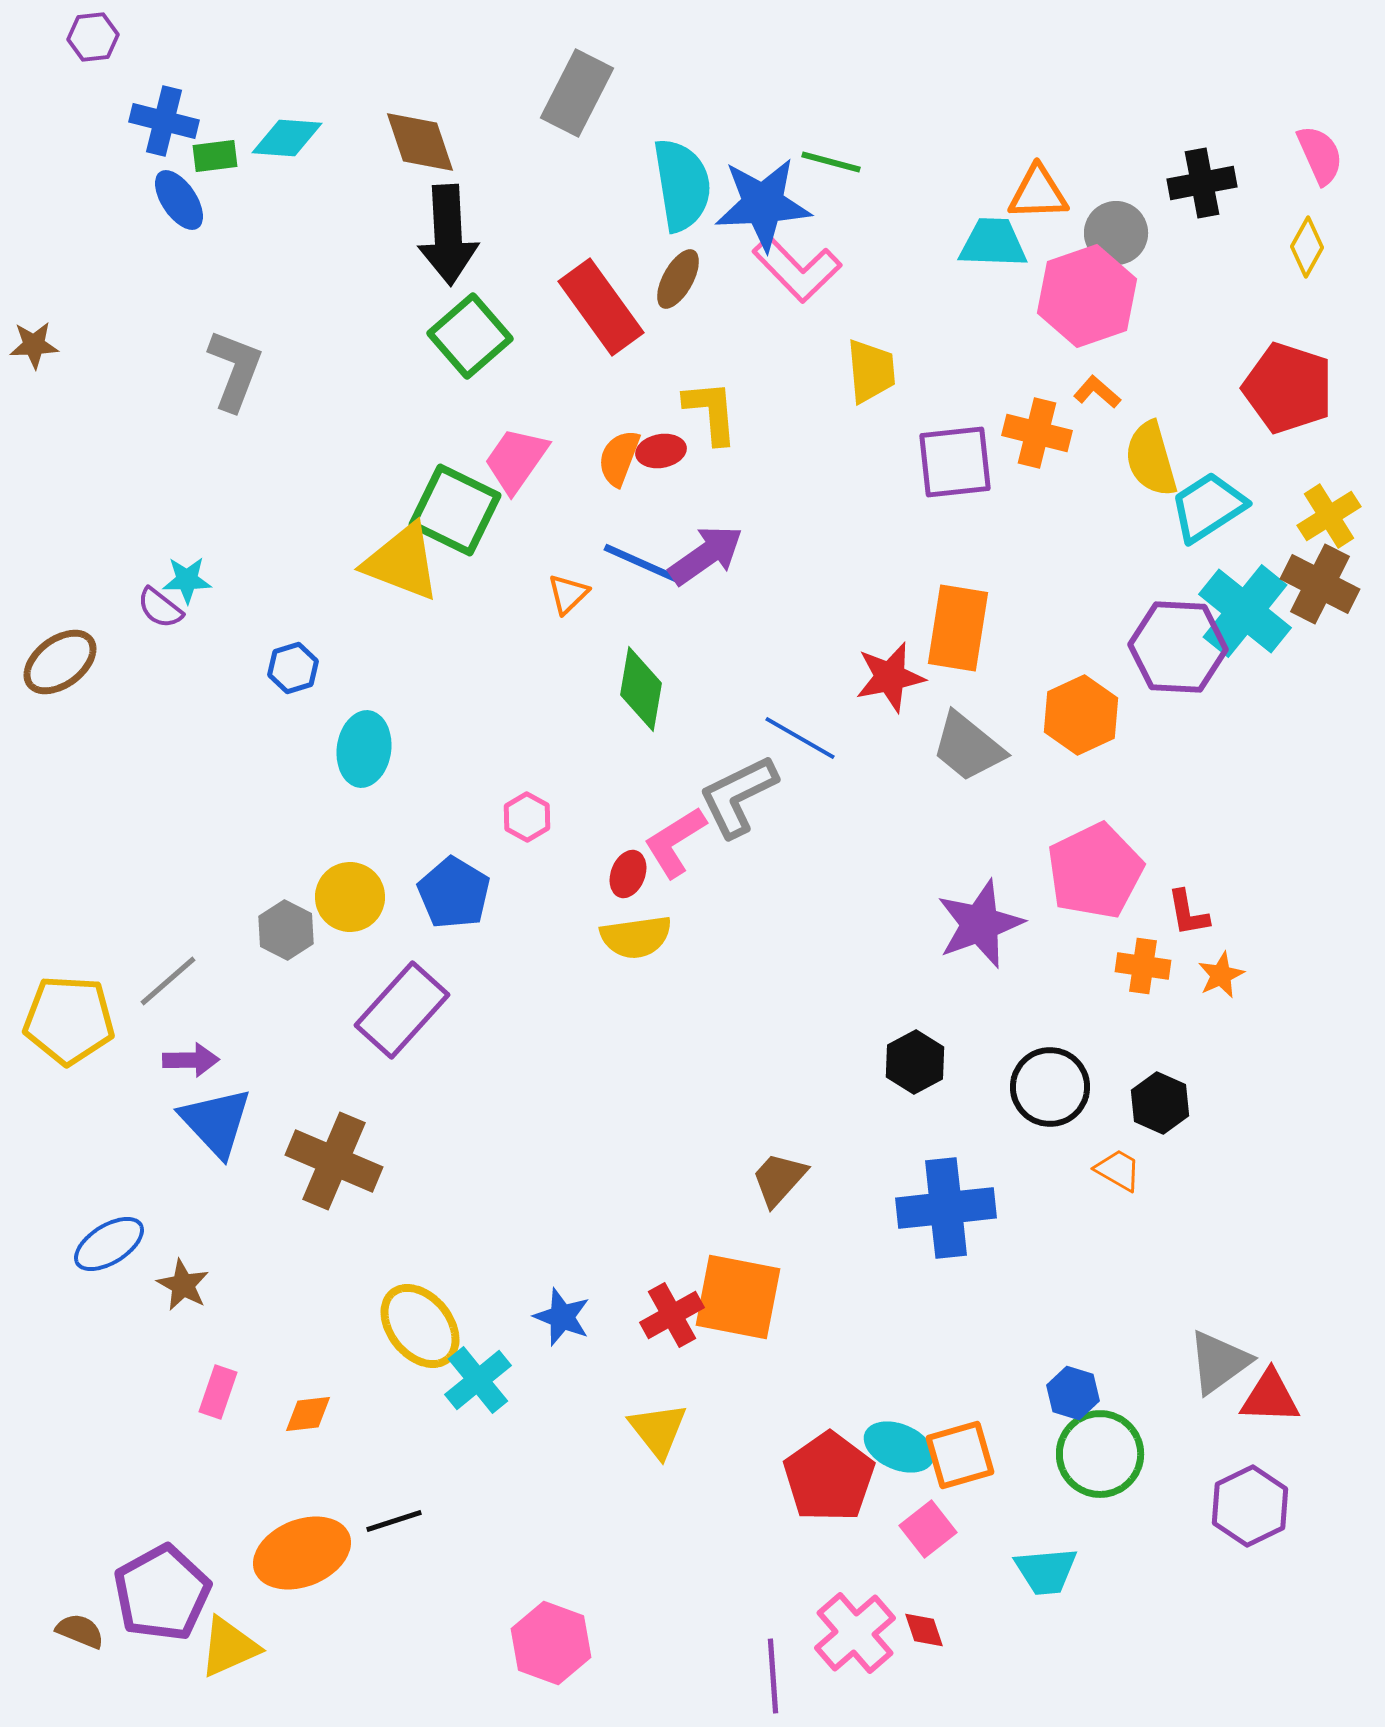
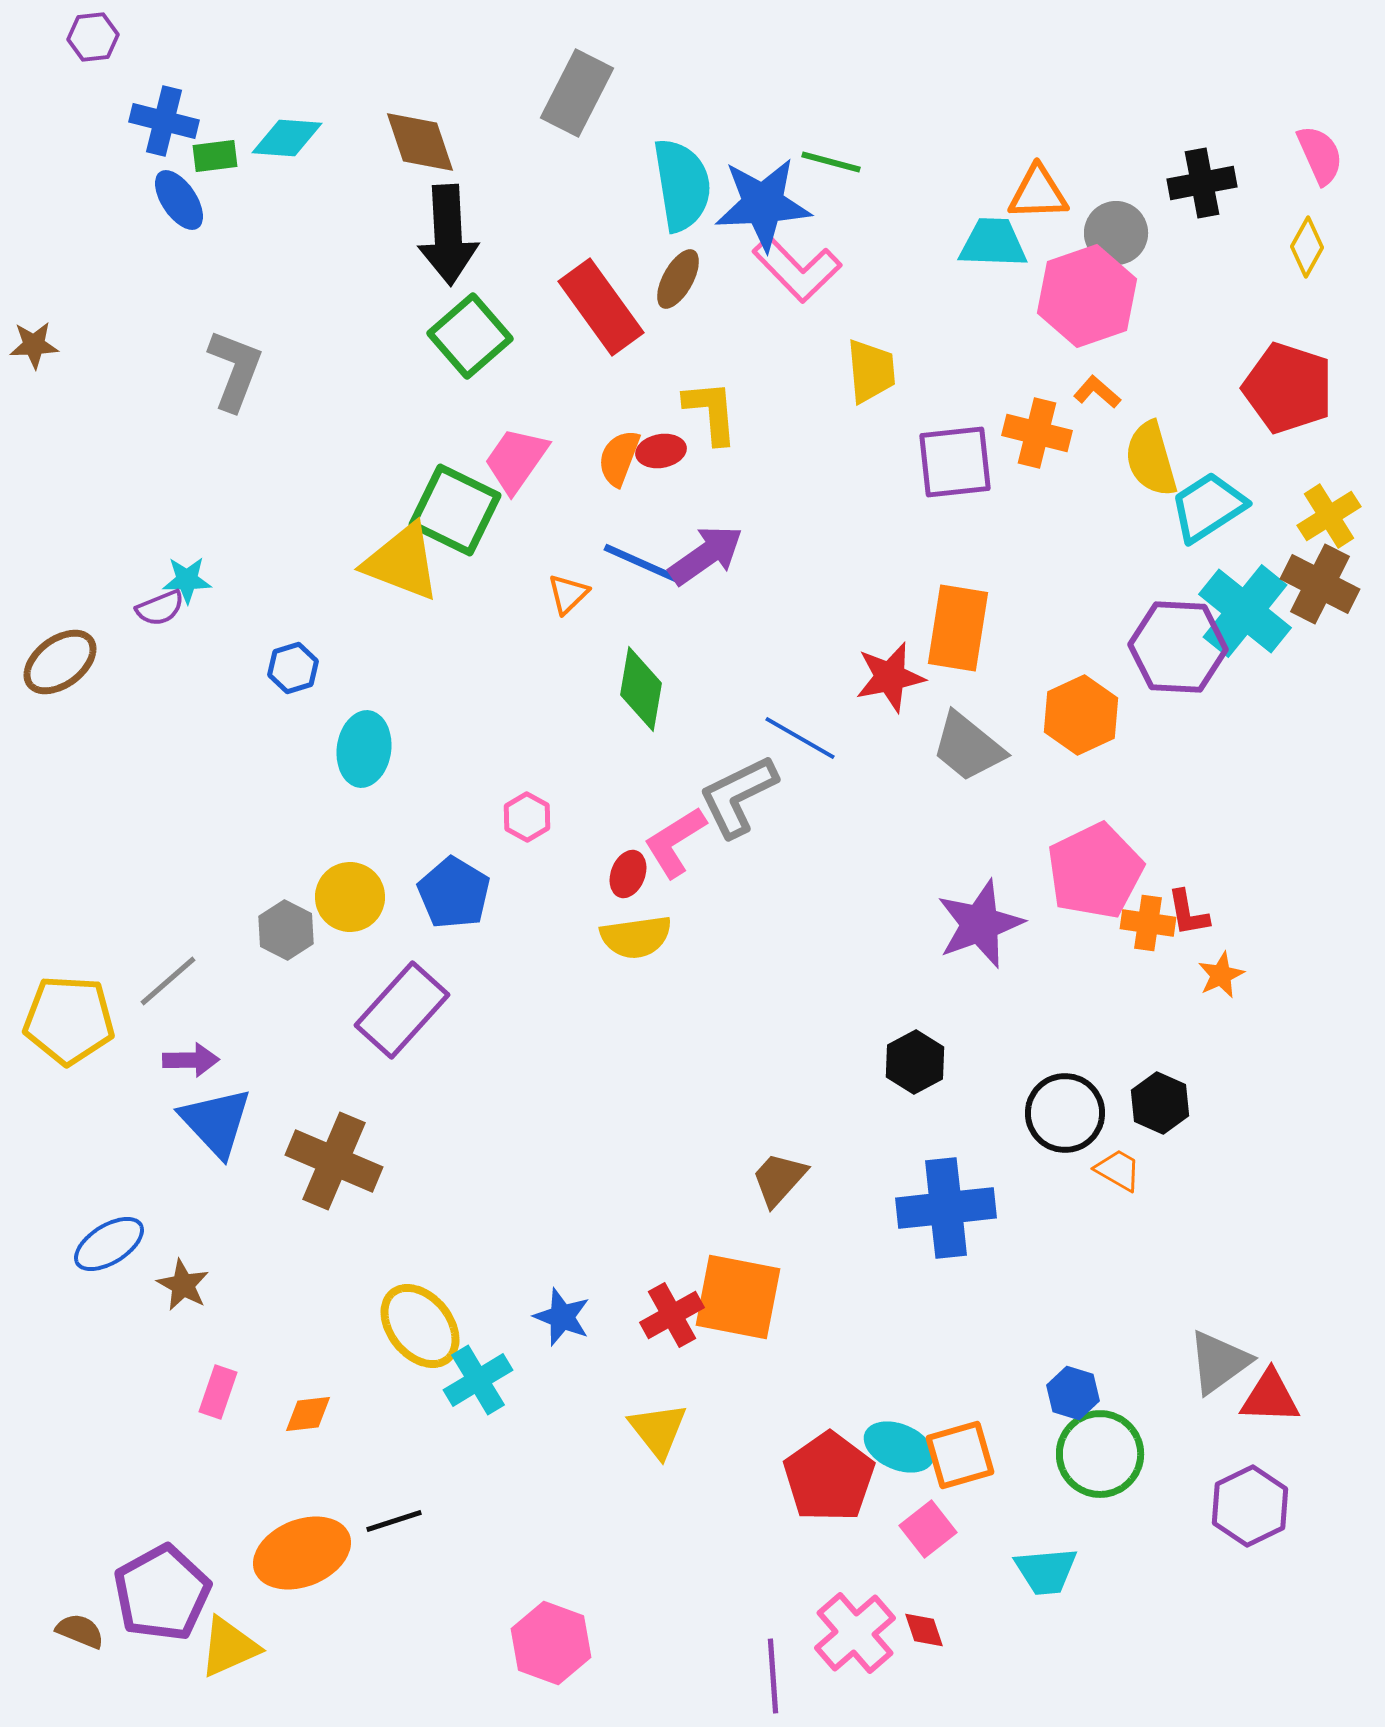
purple semicircle at (160, 608): rotated 60 degrees counterclockwise
orange cross at (1143, 966): moved 5 px right, 43 px up
black circle at (1050, 1087): moved 15 px right, 26 px down
cyan cross at (478, 1380): rotated 8 degrees clockwise
